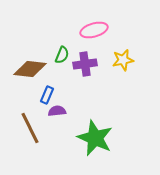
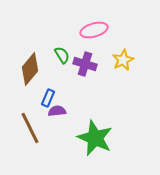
green semicircle: rotated 54 degrees counterclockwise
yellow star: rotated 15 degrees counterclockwise
purple cross: rotated 25 degrees clockwise
brown diamond: rotated 56 degrees counterclockwise
blue rectangle: moved 1 px right, 3 px down
